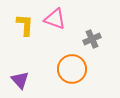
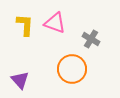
pink triangle: moved 4 px down
gray cross: moved 1 px left; rotated 36 degrees counterclockwise
